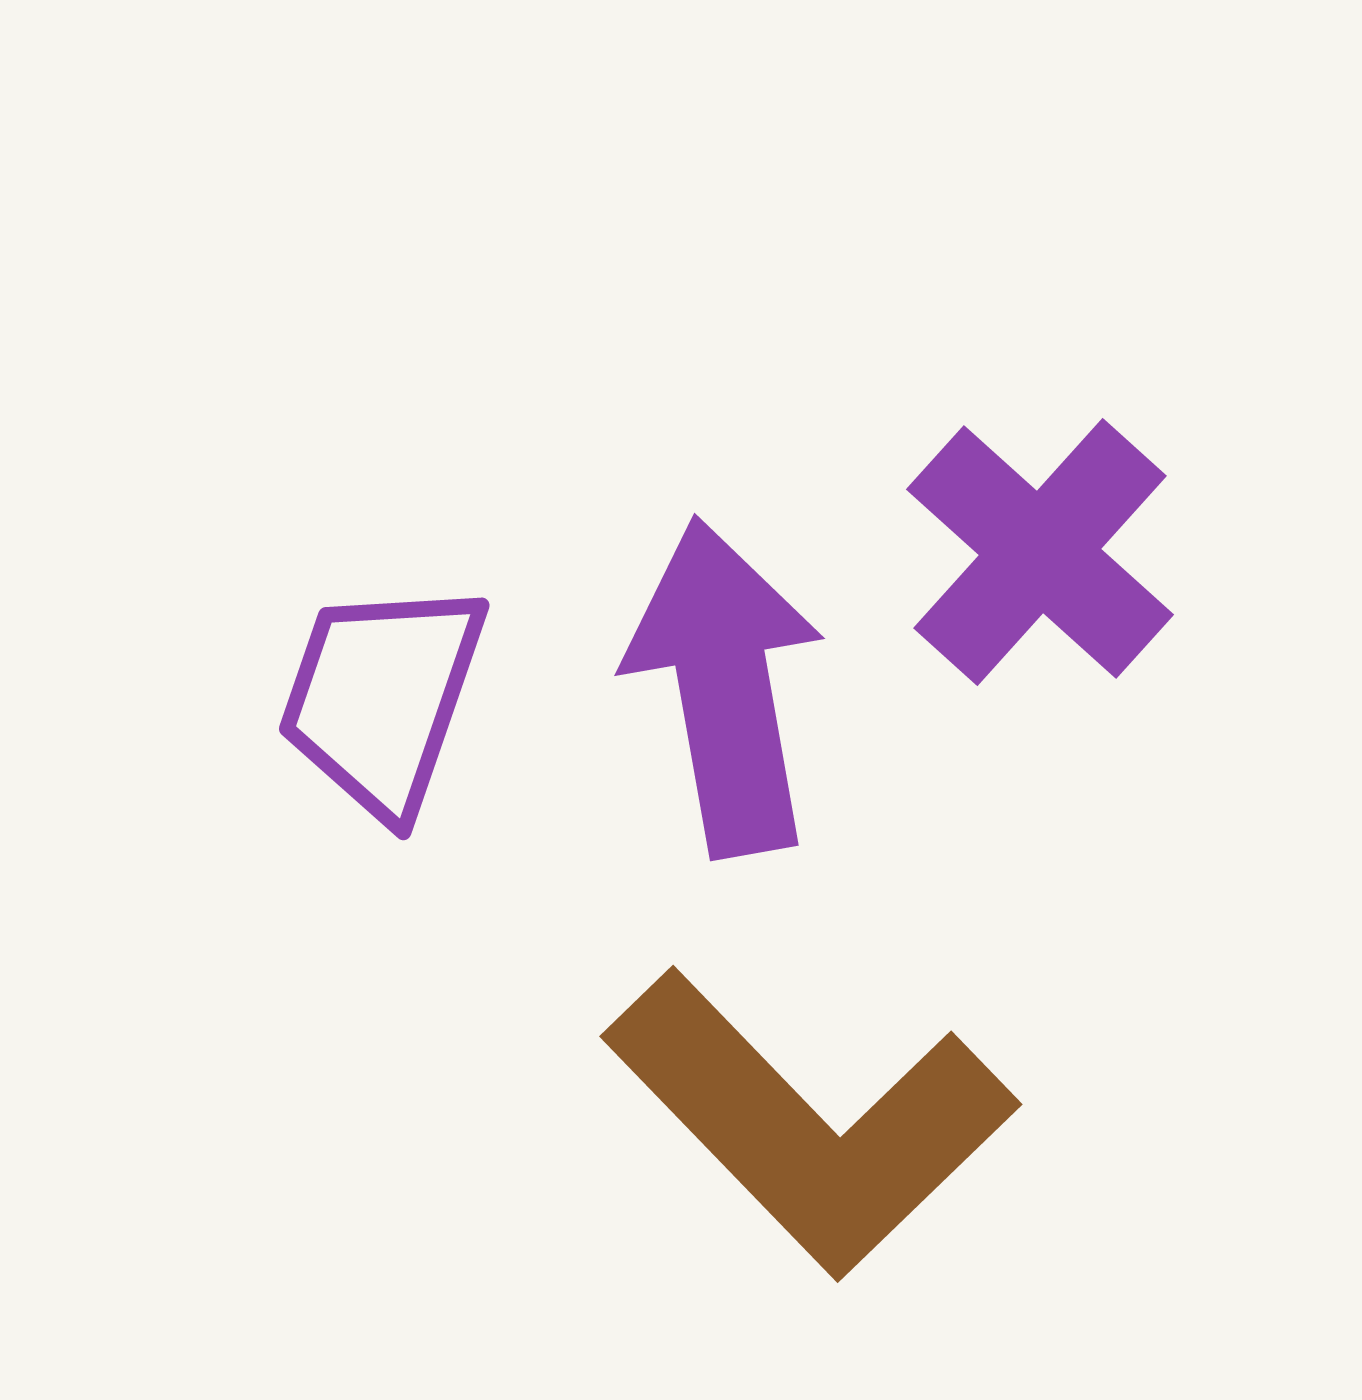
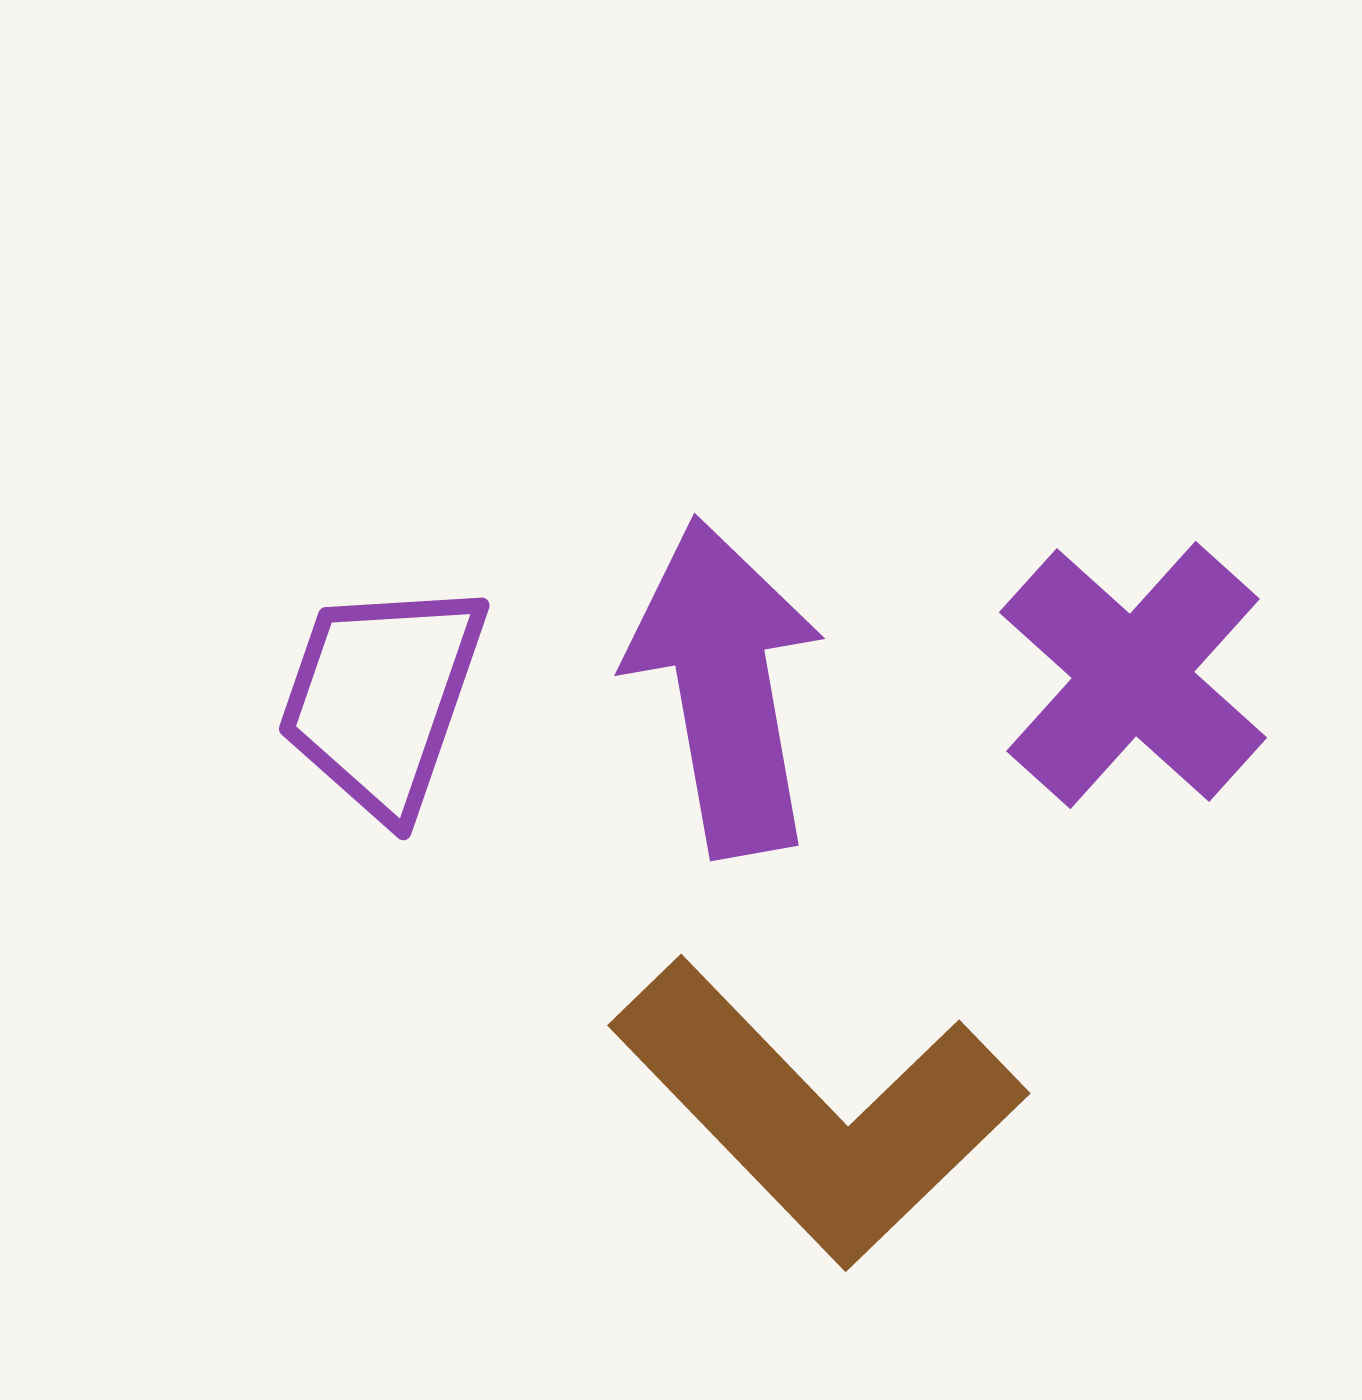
purple cross: moved 93 px right, 123 px down
brown L-shape: moved 8 px right, 11 px up
